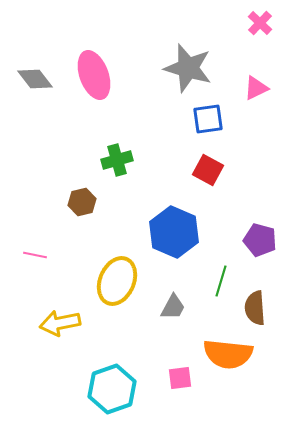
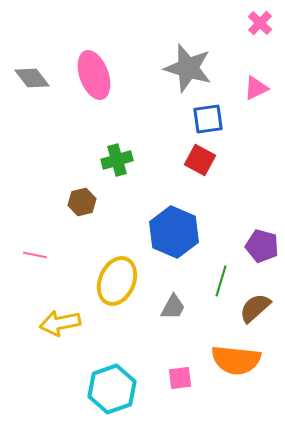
gray diamond: moved 3 px left, 1 px up
red square: moved 8 px left, 10 px up
purple pentagon: moved 2 px right, 6 px down
brown semicircle: rotated 52 degrees clockwise
orange semicircle: moved 8 px right, 6 px down
